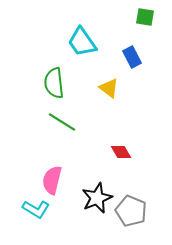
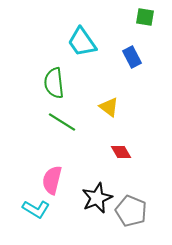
yellow triangle: moved 19 px down
